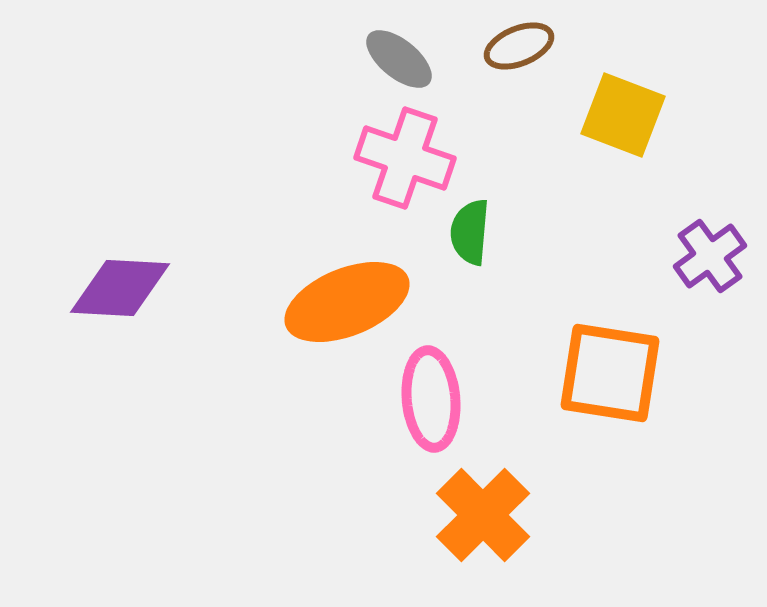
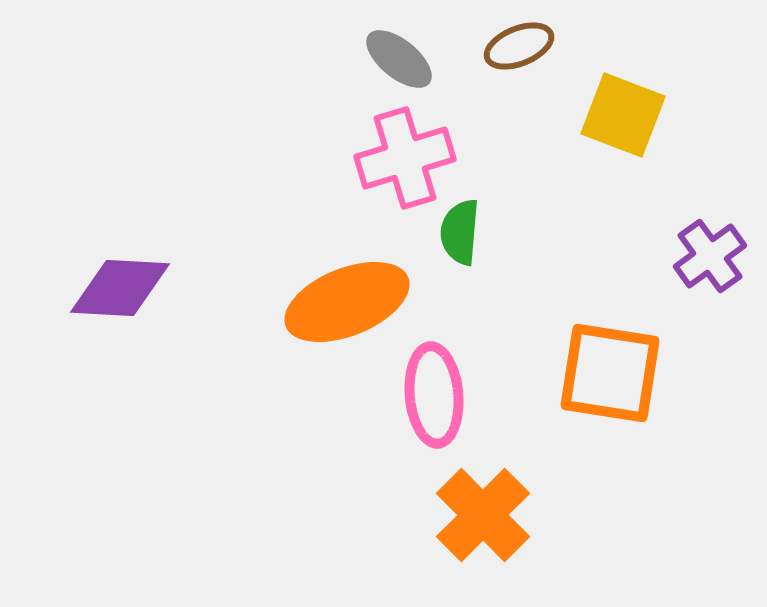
pink cross: rotated 36 degrees counterclockwise
green semicircle: moved 10 px left
pink ellipse: moved 3 px right, 4 px up
